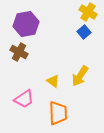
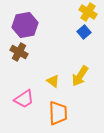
purple hexagon: moved 1 px left, 1 px down
